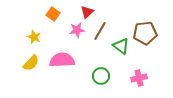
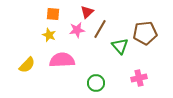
orange square: rotated 32 degrees counterclockwise
brown line: moved 2 px up
yellow star: moved 15 px right, 2 px up
green triangle: moved 1 px left; rotated 12 degrees clockwise
yellow semicircle: moved 4 px left, 2 px down
green circle: moved 5 px left, 7 px down
